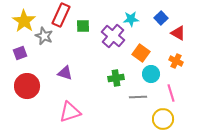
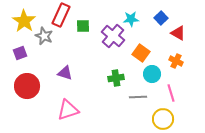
cyan circle: moved 1 px right
pink triangle: moved 2 px left, 2 px up
